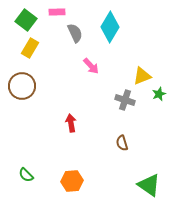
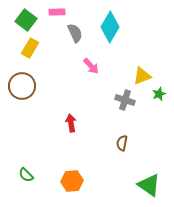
brown semicircle: rotated 28 degrees clockwise
